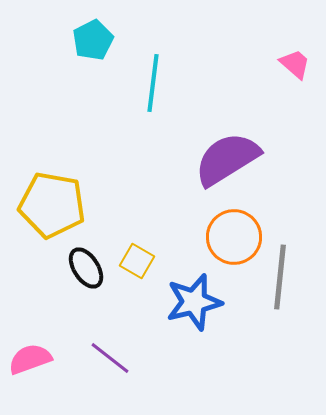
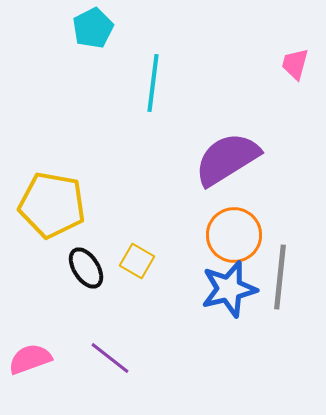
cyan pentagon: moved 12 px up
pink trapezoid: rotated 116 degrees counterclockwise
orange circle: moved 2 px up
blue star: moved 35 px right, 13 px up
